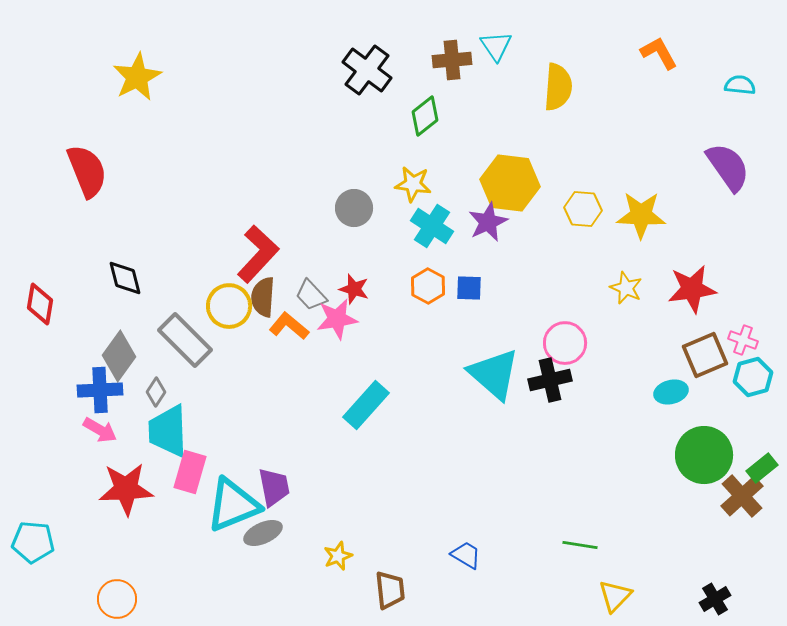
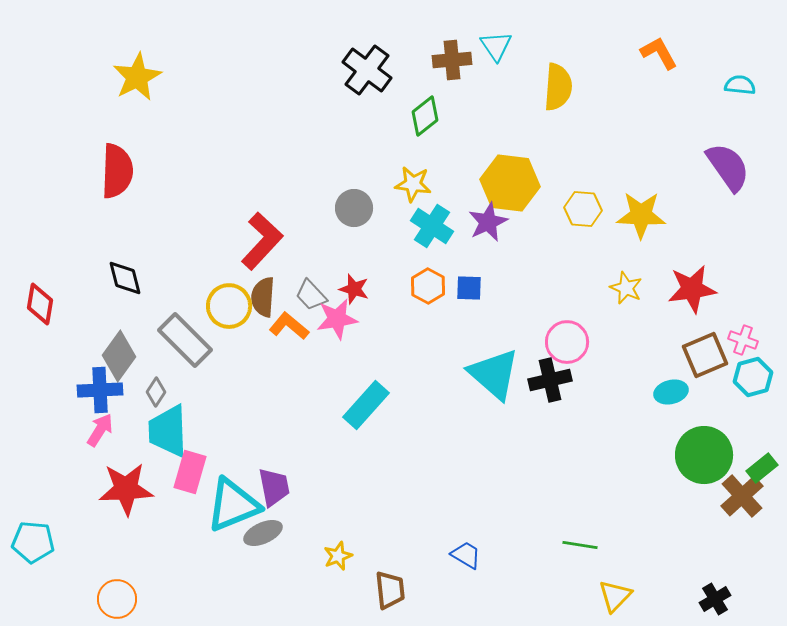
red semicircle at (87, 171): moved 30 px right; rotated 24 degrees clockwise
red L-shape at (258, 254): moved 4 px right, 13 px up
pink circle at (565, 343): moved 2 px right, 1 px up
pink arrow at (100, 430): rotated 88 degrees counterclockwise
